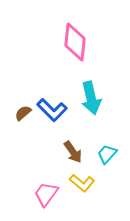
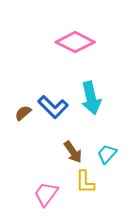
pink diamond: rotated 69 degrees counterclockwise
blue L-shape: moved 1 px right, 3 px up
yellow L-shape: moved 3 px right, 1 px up; rotated 50 degrees clockwise
